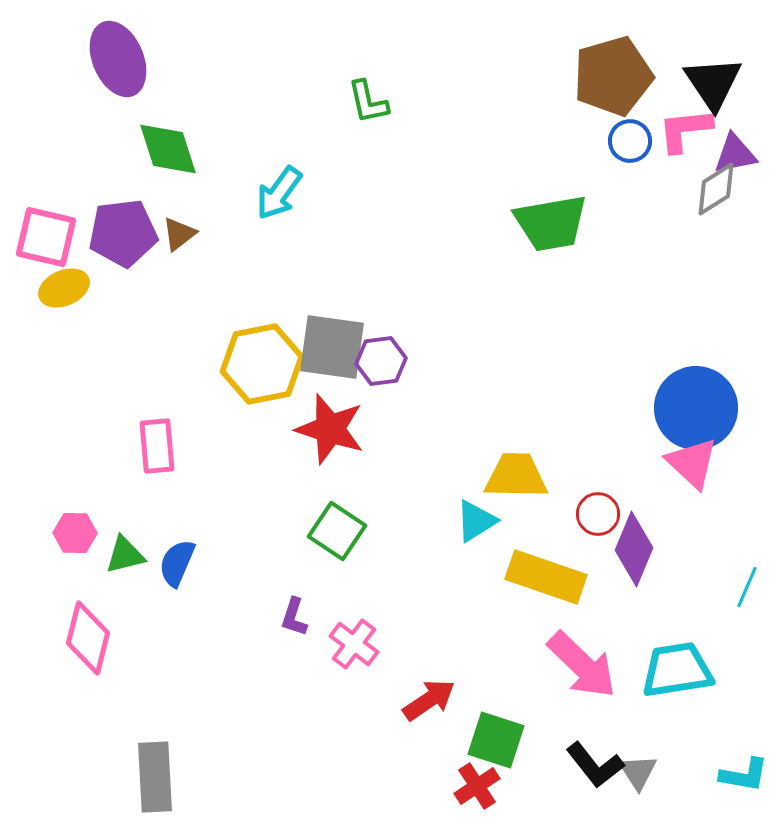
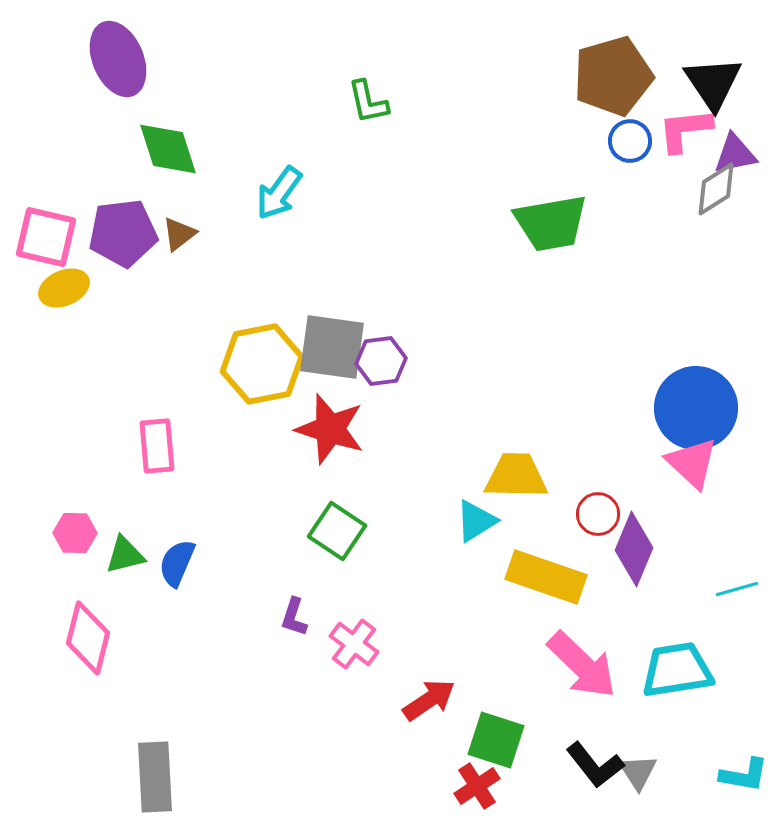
cyan line at (747, 587): moved 10 px left, 2 px down; rotated 51 degrees clockwise
